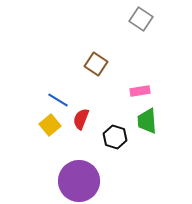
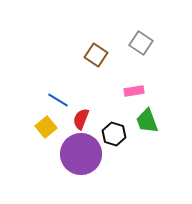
gray square: moved 24 px down
brown square: moved 9 px up
pink rectangle: moved 6 px left
green trapezoid: rotated 16 degrees counterclockwise
yellow square: moved 4 px left, 2 px down
black hexagon: moved 1 px left, 3 px up
purple circle: moved 2 px right, 27 px up
